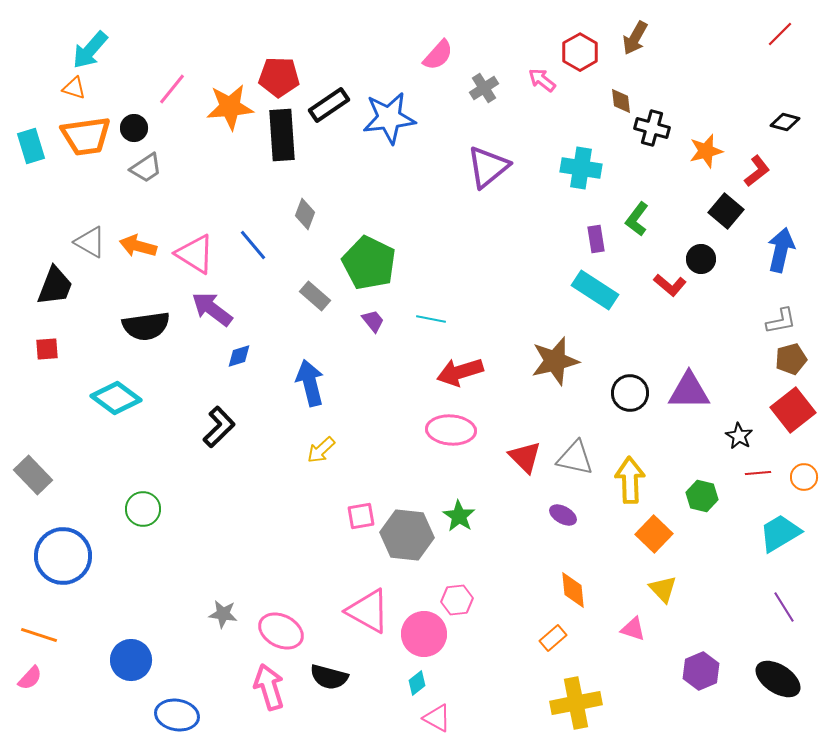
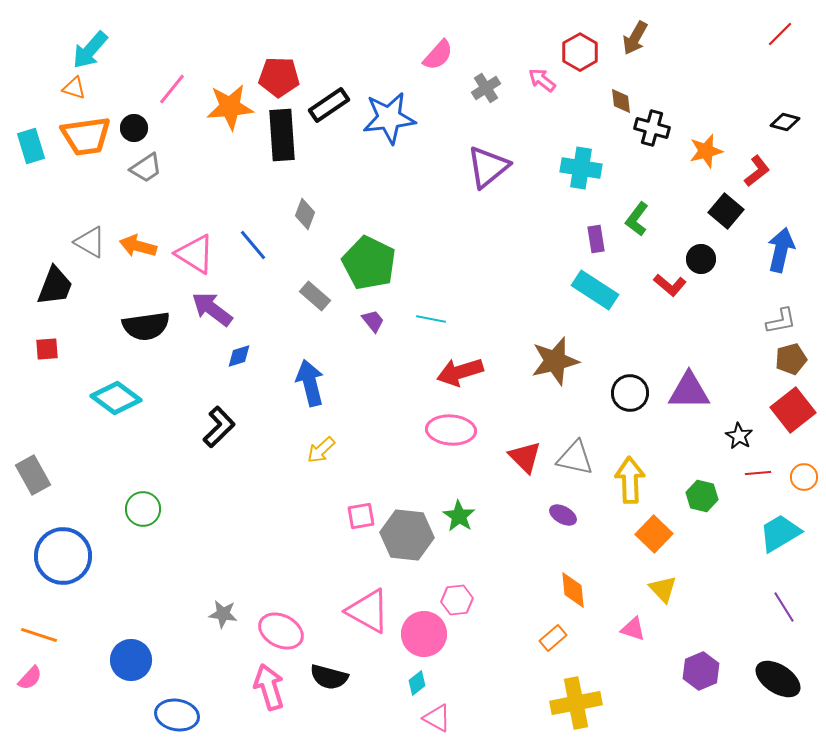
gray cross at (484, 88): moved 2 px right
gray rectangle at (33, 475): rotated 15 degrees clockwise
